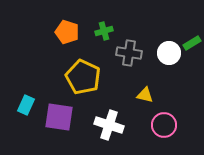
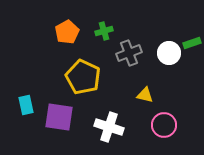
orange pentagon: rotated 25 degrees clockwise
green rectangle: rotated 12 degrees clockwise
gray cross: rotated 30 degrees counterclockwise
cyan rectangle: rotated 36 degrees counterclockwise
white cross: moved 2 px down
